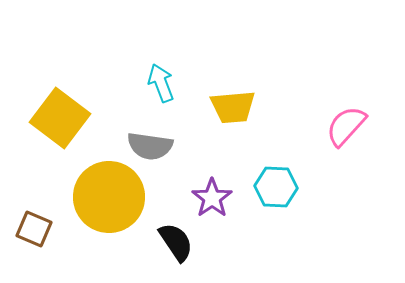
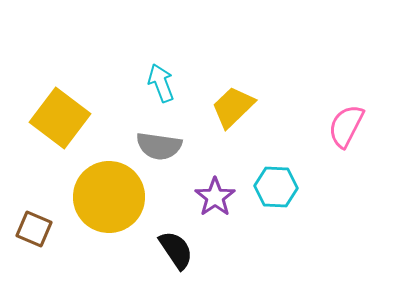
yellow trapezoid: rotated 141 degrees clockwise
pink semicircle: rotated 15 degrees counterclockwise
gray semicircle: moved 9 px right
purple star: moved 3 px right, 1 px up
black semicircle: moved 8 px down
